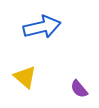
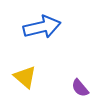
purple semicircle: moved 1 px right, 1 px up
